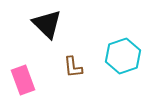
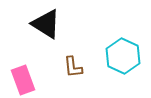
black triangle: moved 1 px left; rotated 12 degrees counterclockwise
cyan hexagon: rotated 16 degrees counterclockwise
